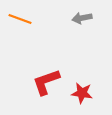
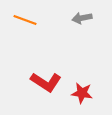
orange line: moved 5 px right, 1 px down
red L-shape: rotated 128 degrees counterclockwise
